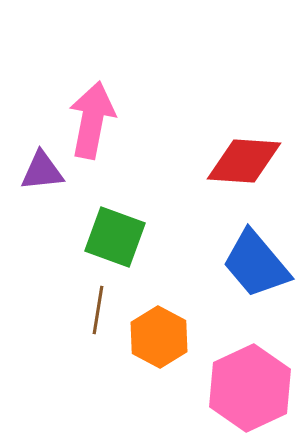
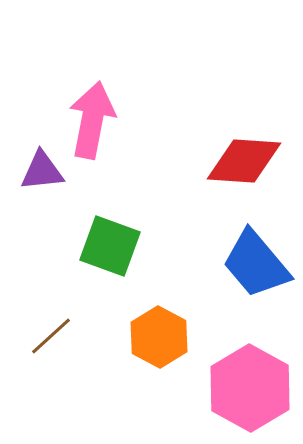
green square: moved 5 px left, 9 px down
brown line: moved 47 px left, 26 px down; rotated 39 degrees clockwise
pink hexagon: rotated 6 degrees counterclockwise
